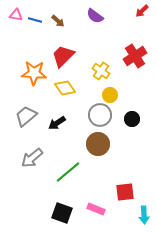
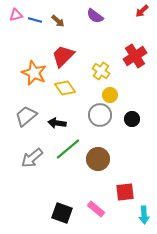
pink triangle: rotated 24 degrees counterclockwise
orange star: rotated 20 degrees clockwise
black arrow: rotated 42 degrees clockwise
brown circle: moved 15 px down
green line: moved 23 px up
pink rectangle: rotated 18 degrees clockwise
